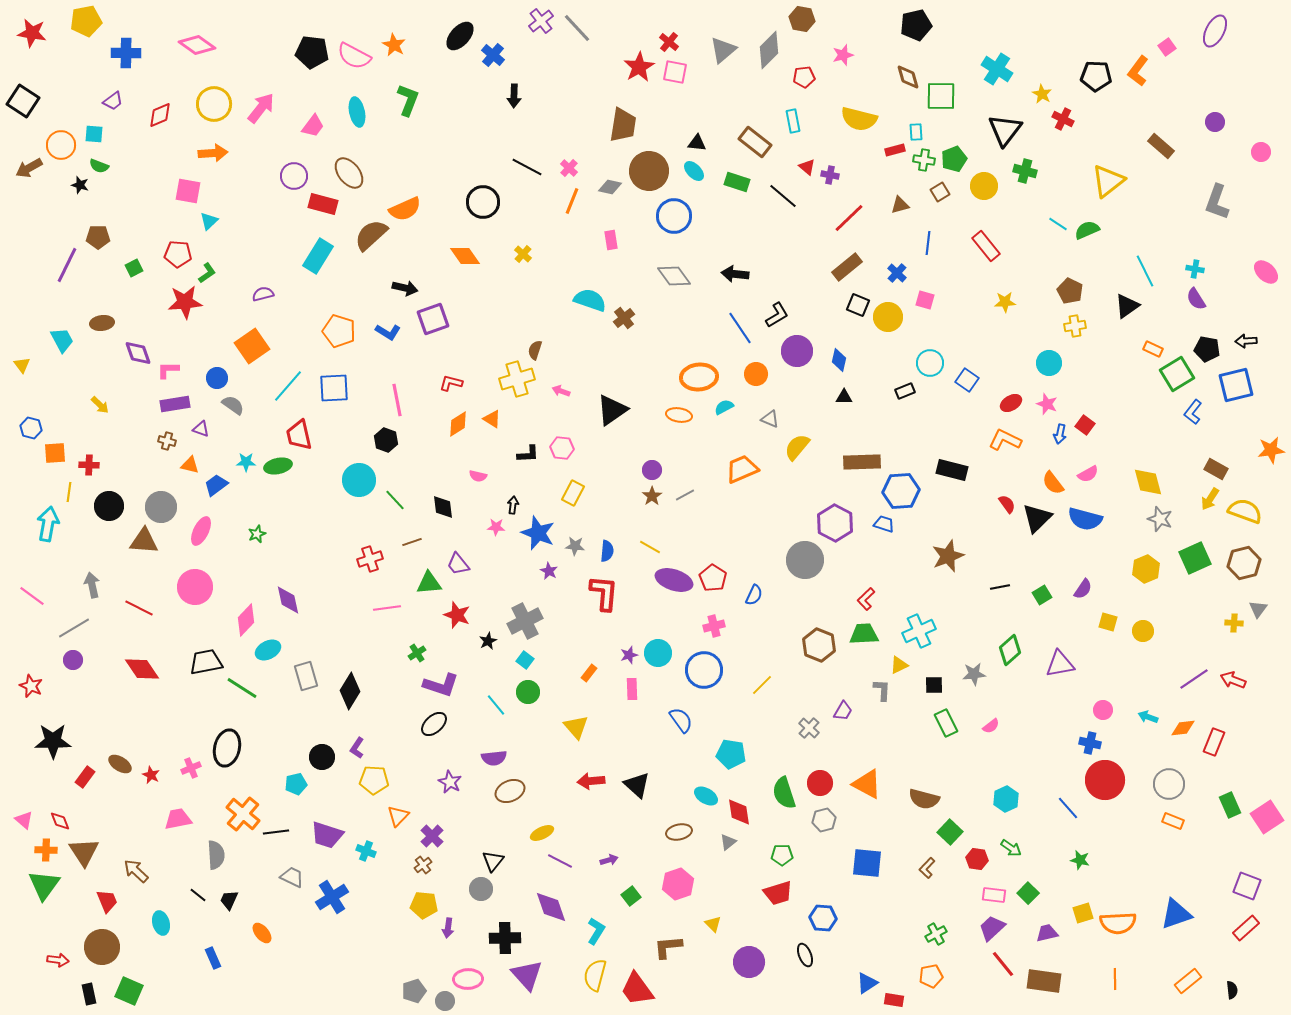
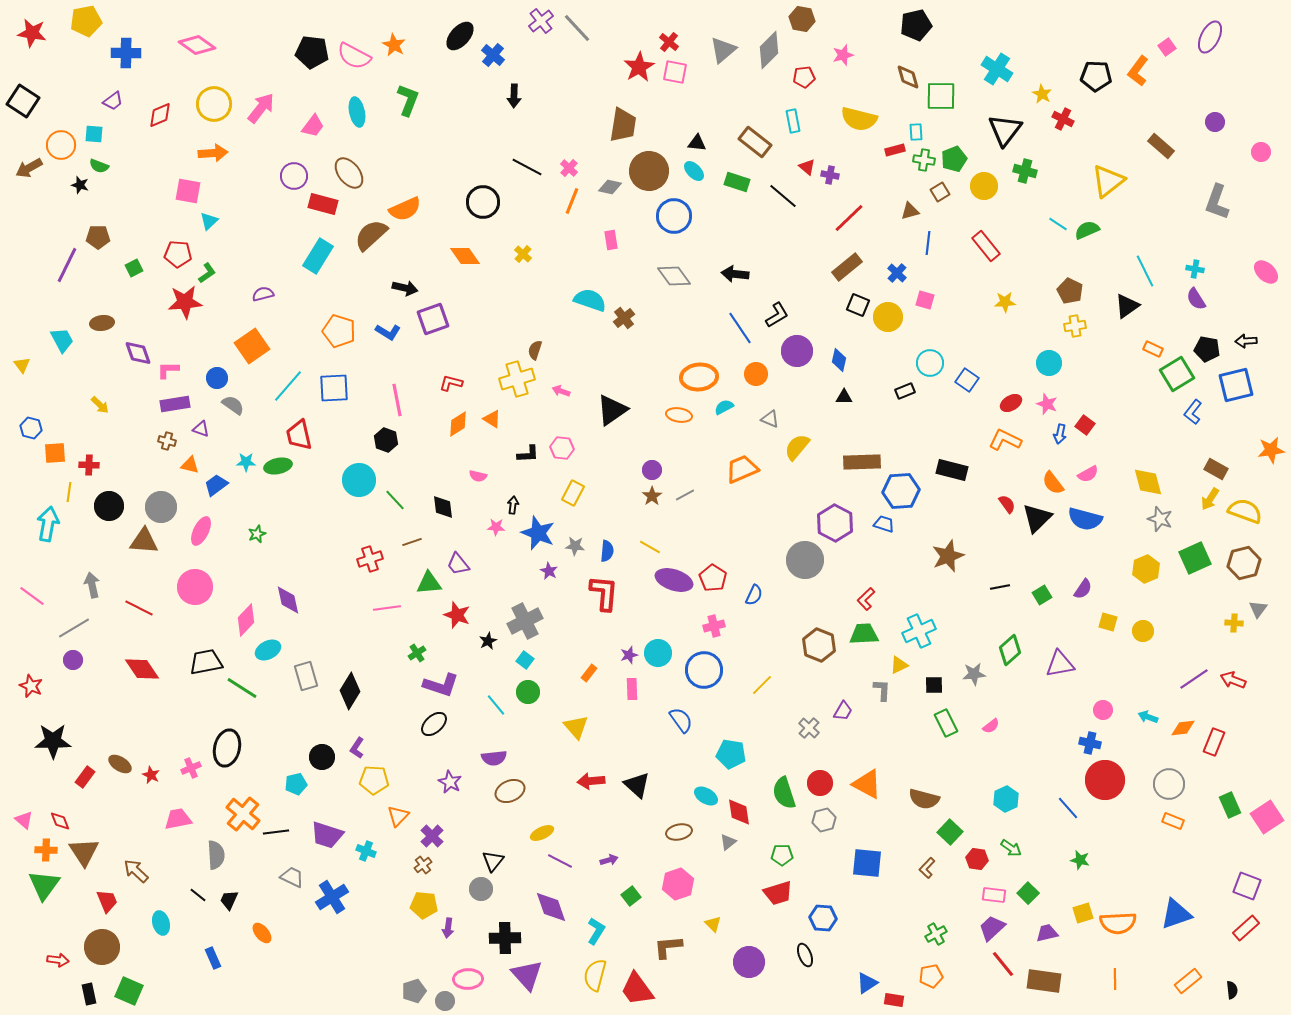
purple ellipse at (1215, 31): moved 5 px left, 6 px down
brown triangle at (900, 205): moved 10 px right, 6 px down
